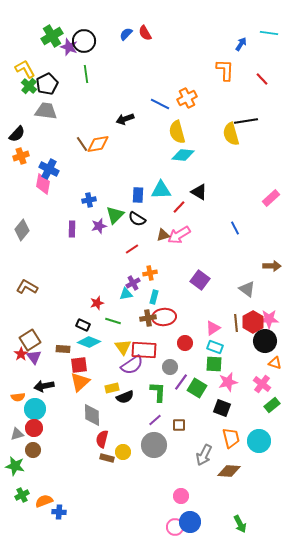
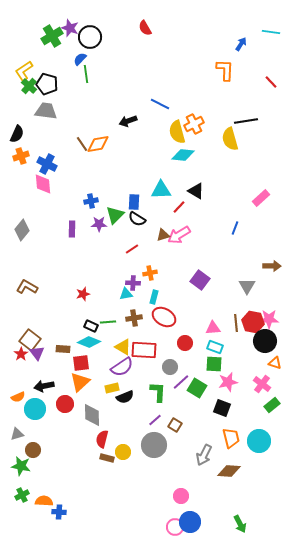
red semicircle at (145, 33): moved 5 px up
cyan line at (269, 33): moved 2 px right, 1 px up
blue semicircle at (126, 34): moved 46 px left, 25 px down
black circle at (84, 41): moved 6 px right, 4 px up
purple star at (69, 47): moved 1 px right, 19 px up
yellow L-shape at (25, 69): moved 1 px left, 2 px down; rotated 95 degrees counterclockwise
red line at (262, 79): moved 9 px right, 3 px down
black pentagon at (47, 84): rotated 30 degrees counterclockwise
orange cross at (187, 98): moved 7 px right, 26 px down
black arrow at (125, 119): moved 3 px right, 2 px down
black semicircle at (17, 134): rotated 18 degrees counterclockwise
yellow semicircle at (231, 134): moved 1 px left, 5 px down
blue cross at (49, 169): moved 2 px left, 5 px up
pink diamond at (43, 184): rotated 15 degrees counterclockwise
black triangle at (199, 192): moved 3 px left, 1 px up
blue rectangle at (138, 195): moved 4 px left, 7 px down
pink rectangle at (271, 198): moved 10 px left
blue cross at (89, 200): moved 2 px right, 1 px down
purple star at (99, 226): moved 2 px up; rotated 14 degrees clockwise
blue line at (235, 228): rotated 48 degrees clockwise
purple cross at (133, 283): rotated 32 degrees clockwise
gray triangle at (247, 289): moved 3 px up; rotated 24 degrees clockwise
red star at (97, 303): moved 14 px left, 9 px up
red ellipse at (164, 317): rotated 35 degrees clockwise
brown cross at (148, 318): moved 14 px left
green line at (113, 321): moved 5 px left, 1 px down; rotated 21 degrees counterclockwise
red hexagon at (253, 322): rotated 20 degrees counterclockwise
black rectangle at (83, 325): moved 8 px right, 1 px down
pink triangle at (213, 328): rotated 28 degrees clockwise
brown square at (30, 340): rotated 20 degrees counterclockwise
yellow triangle at (123, 347): rotated 24 degrees counterclockwise
purple triangle at (34, 357): moved 3 px right, 4 px up
red square at (79, 365): moved 2 px right, 2 px up
purple semicircle at (132, 365): moved 10 px left, 2 px down
purple line at (181, 382): rotated 12 degrees clockwise
orange semicircle at (18, 397): rotated 16 degrees counterclockwise
brown square at (179, 425): moved 4 px left; rotated 32 degrees clockwise
red circle at (34, 428): moved 31 px right, 24 px up
green star at (15, 466): moved 6 px right
orange semicircle at (44, 501): rotated 24 degrees clockwise
